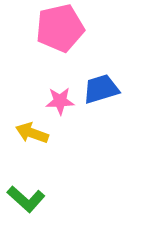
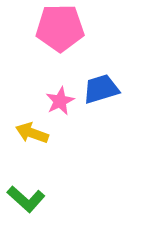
pink pentagon: rotated 12 degrees clockwise
pink star: rotated 24 degrees counterclockwise
